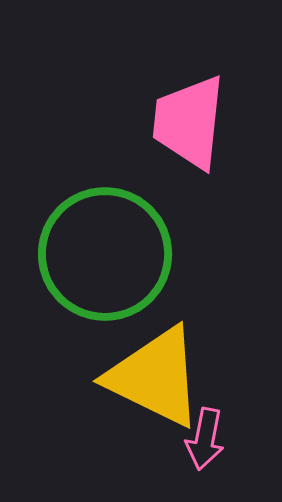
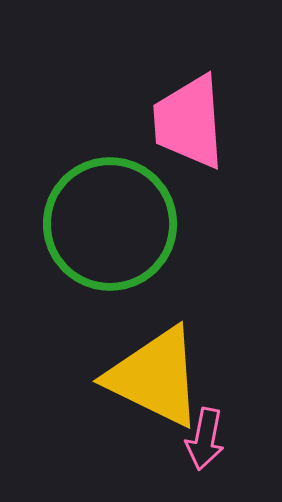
pink trapezoid: rotated 10 degrees counterclockwise
green circle: moved 5 px right, 30 px up
